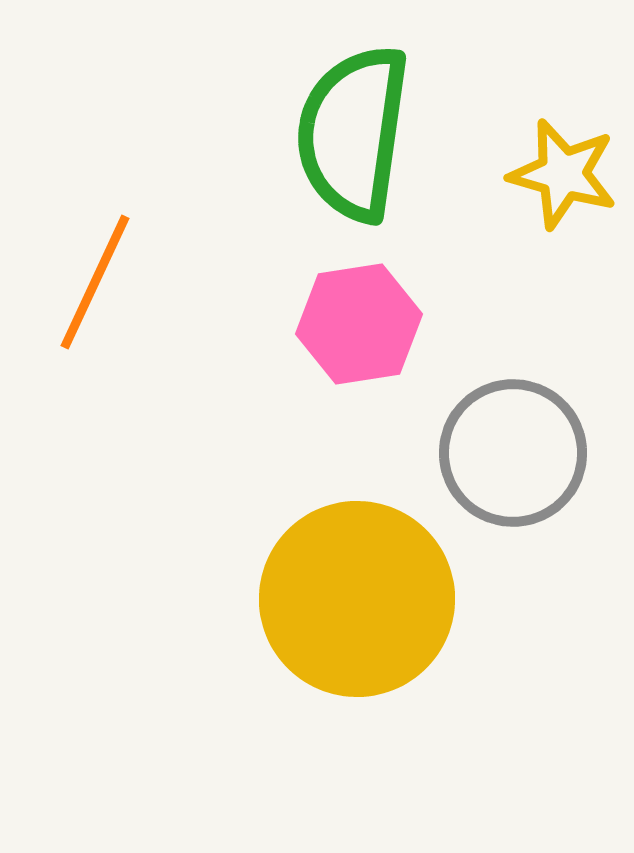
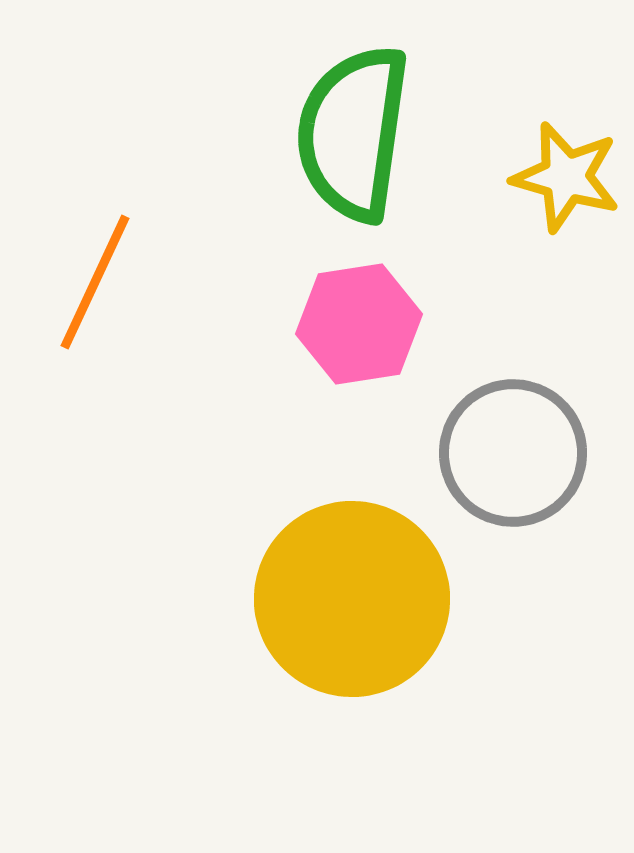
yellow star: moved 3 px right, 3 px down
yellow circle: moved 5 px left
